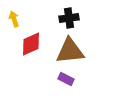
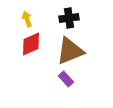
yellow arrow: moved 13 px right
brown triangle: rotated 16 degrees counterclockwise
purple rectangle: rotated 21 degrees clockwise
